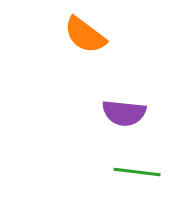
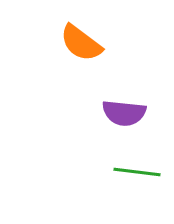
orange semicircle: moved 4 px left, 8 px down
